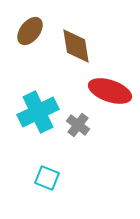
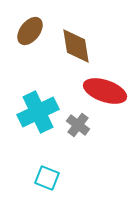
red ellipse: moved 5 px left
